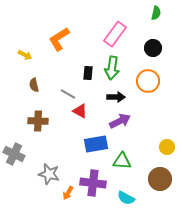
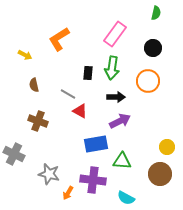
brown cross: rotated 18 degrees clockwise
brown circle: moved 5 px up
purple cross: moved 3 px up
